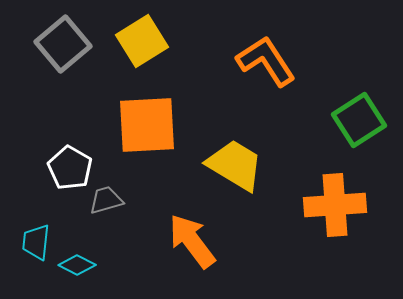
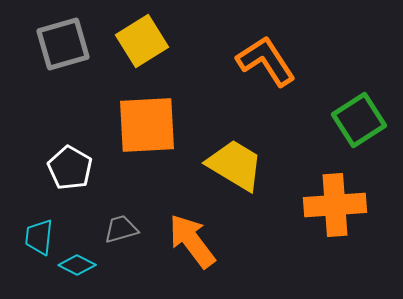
gray square: rotated 24 degrees clockwise
gray trapezoid: moved 15 px right, 29 px down
cyan trapezoid: moved 3 px right, 5 px up
